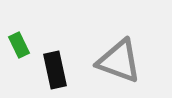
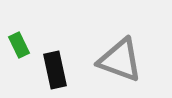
gray triangle: moved 1 px right, 1 px up
